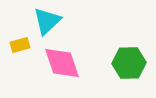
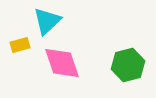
green hexagon: moved 1 px left, 2 px down; rotated 12 degrees counterclockwise
